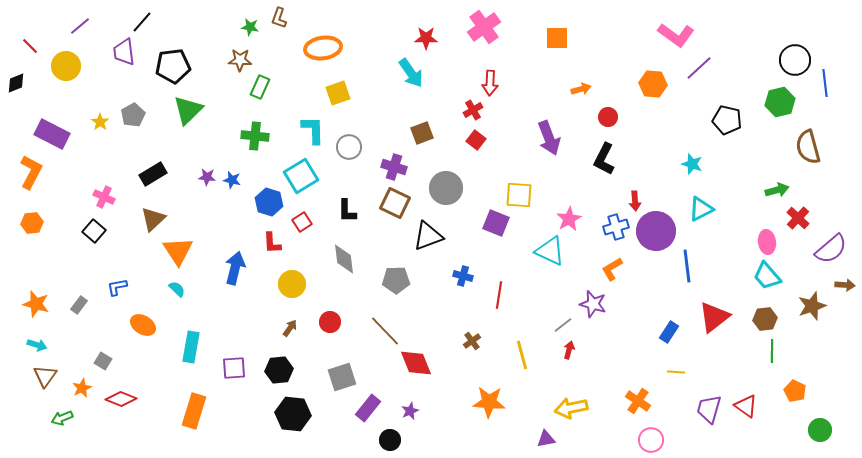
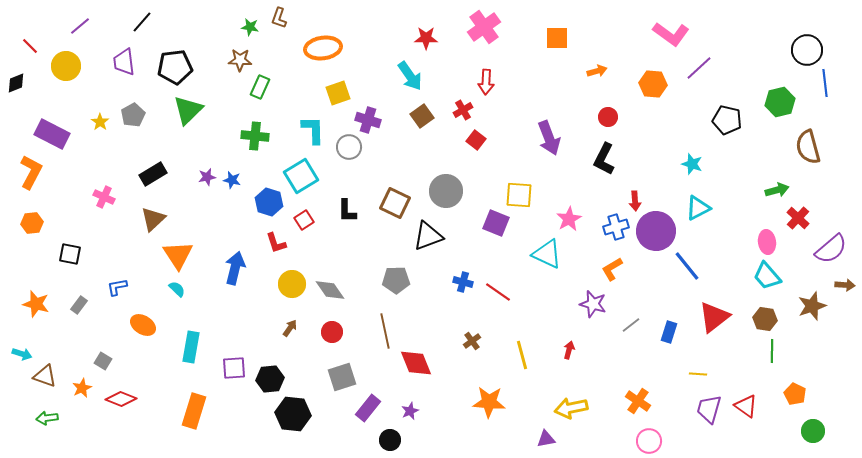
pink L-shape at (676, 35): moved 5 px left, 1 px up
purple trapezoid at (124, 52): moved 10 px down
black circle at (795, 60): moved 12 px right, 10 px up
black pentagon at (173, 66): moved 2 px right, 1 px down
cyan arrow at (411, 73): moved 1 px left, 3 px down
red arrow at (490, 83): moved 4 px left, 1 px up
orange arrow at (581, 89): moved 16 px right, 18 px up
red cross at (473, 110): moved 10 px left
brown square at (422, 133): moved 17 px up; rotated 15 degrees counterclockwise
purple cross at (394, 167): moved 26 px left, 47 px up
purple star at (207, 177): rotated 18 degrees counterclockwise
gray circle at (446, 188): moved 3 px down
cyan triangle at (701, 209): moved 3 px left, 1 px up
red square at (302, 222): moved 2 px right, 2 px up
black square at (94, 231): moved 24 px left, 23 px down; rotated 30 degrees counterclockwise
red L-shape at (272, 243): moved 4 px right; rotated 15 degrees counterclockwise
orange triangle at (178, 251): moved 4 px down
cyan triangle at (550, 251): moved 3 px left, 3 px down
gray diamond at (344, 259): moved 14 px left, 31 px down; rotated 28 degrees counterclockwise
blue line at (687, 266): rotated 32 degrees counterclockwise
blue cross at (463, 276): moved 6 px down
red line at (499, 295): moved 1 px left, 3 px up; rotated 64 degrees counterclockwise
brown hexagon at (765, 319): rotated 15 degrees clockwise
red circle at (330, 322): moved 2 px right, 10 px down
gray line at (563, 325): moved 68 px right
brown line at (385, 331): rotated 32 degrees clockwise
blue rectangle at (669, 332): rotated 15 degrees counterclockwise
cyan arrow at (37, 345): moved 15 px left, 9 px down
black hexagon at (279, 370): moved 9 px left, 9 px down
yellow line at (676, 372): moved 22 px right, 2 px down
brown triangle at (45, 376): rotated 45 degrees counterclockwise
orange pentagon at (795, 391): moved 3 px down
green arrow at (62, 418): moved 15 px left; rotated 15 degrees clockwise
green circle at (820, 430): moved 7 px left, 1 px down
pink circle at (651, 440): moved 2 px left, 1 px down
